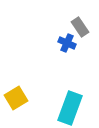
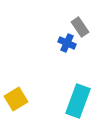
yellow square: moved 1 px down
cyan rectangle: moved 8 px right, 7 px up
